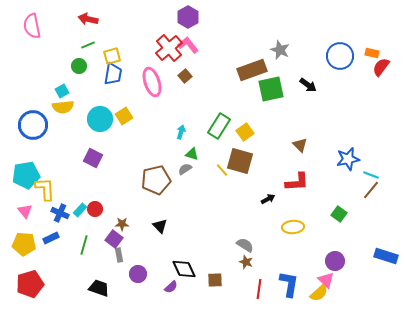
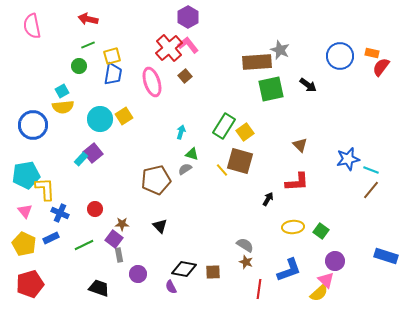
brown rectangle at (252, 70): moved 5 px right, 8 px up; rotated 16 degrees clockwise
green rectangle at (219, 126): moved 5 px right
purple square at (93, 158): moved 5 px up; rotated 24 degrees clockwise
cyan line at (371, 175): moved 5 px up
black arrow at (268, 199): rotated 32 degrees counterclockwise
cyan rectangle at (80, 210): moved 1 px right, 51 px up
green square at (339, 214): moved 18 px left, 17 px down
yellow pentagon at (24, 244): rotated 20 degrees clockwise
green line at (84, 245): rotated 48 degrees clockwise
black diamond at (184, 269): rotated 55 degrees counterclockwise
brown square at (215, 280): moved 2 px left, 8 px up
blue L-shape at (289, 284): moved 14 px up; rotated 60 degrees clockwise
purple semicircle at (171, 287): rotated 104 degrees clockwise
